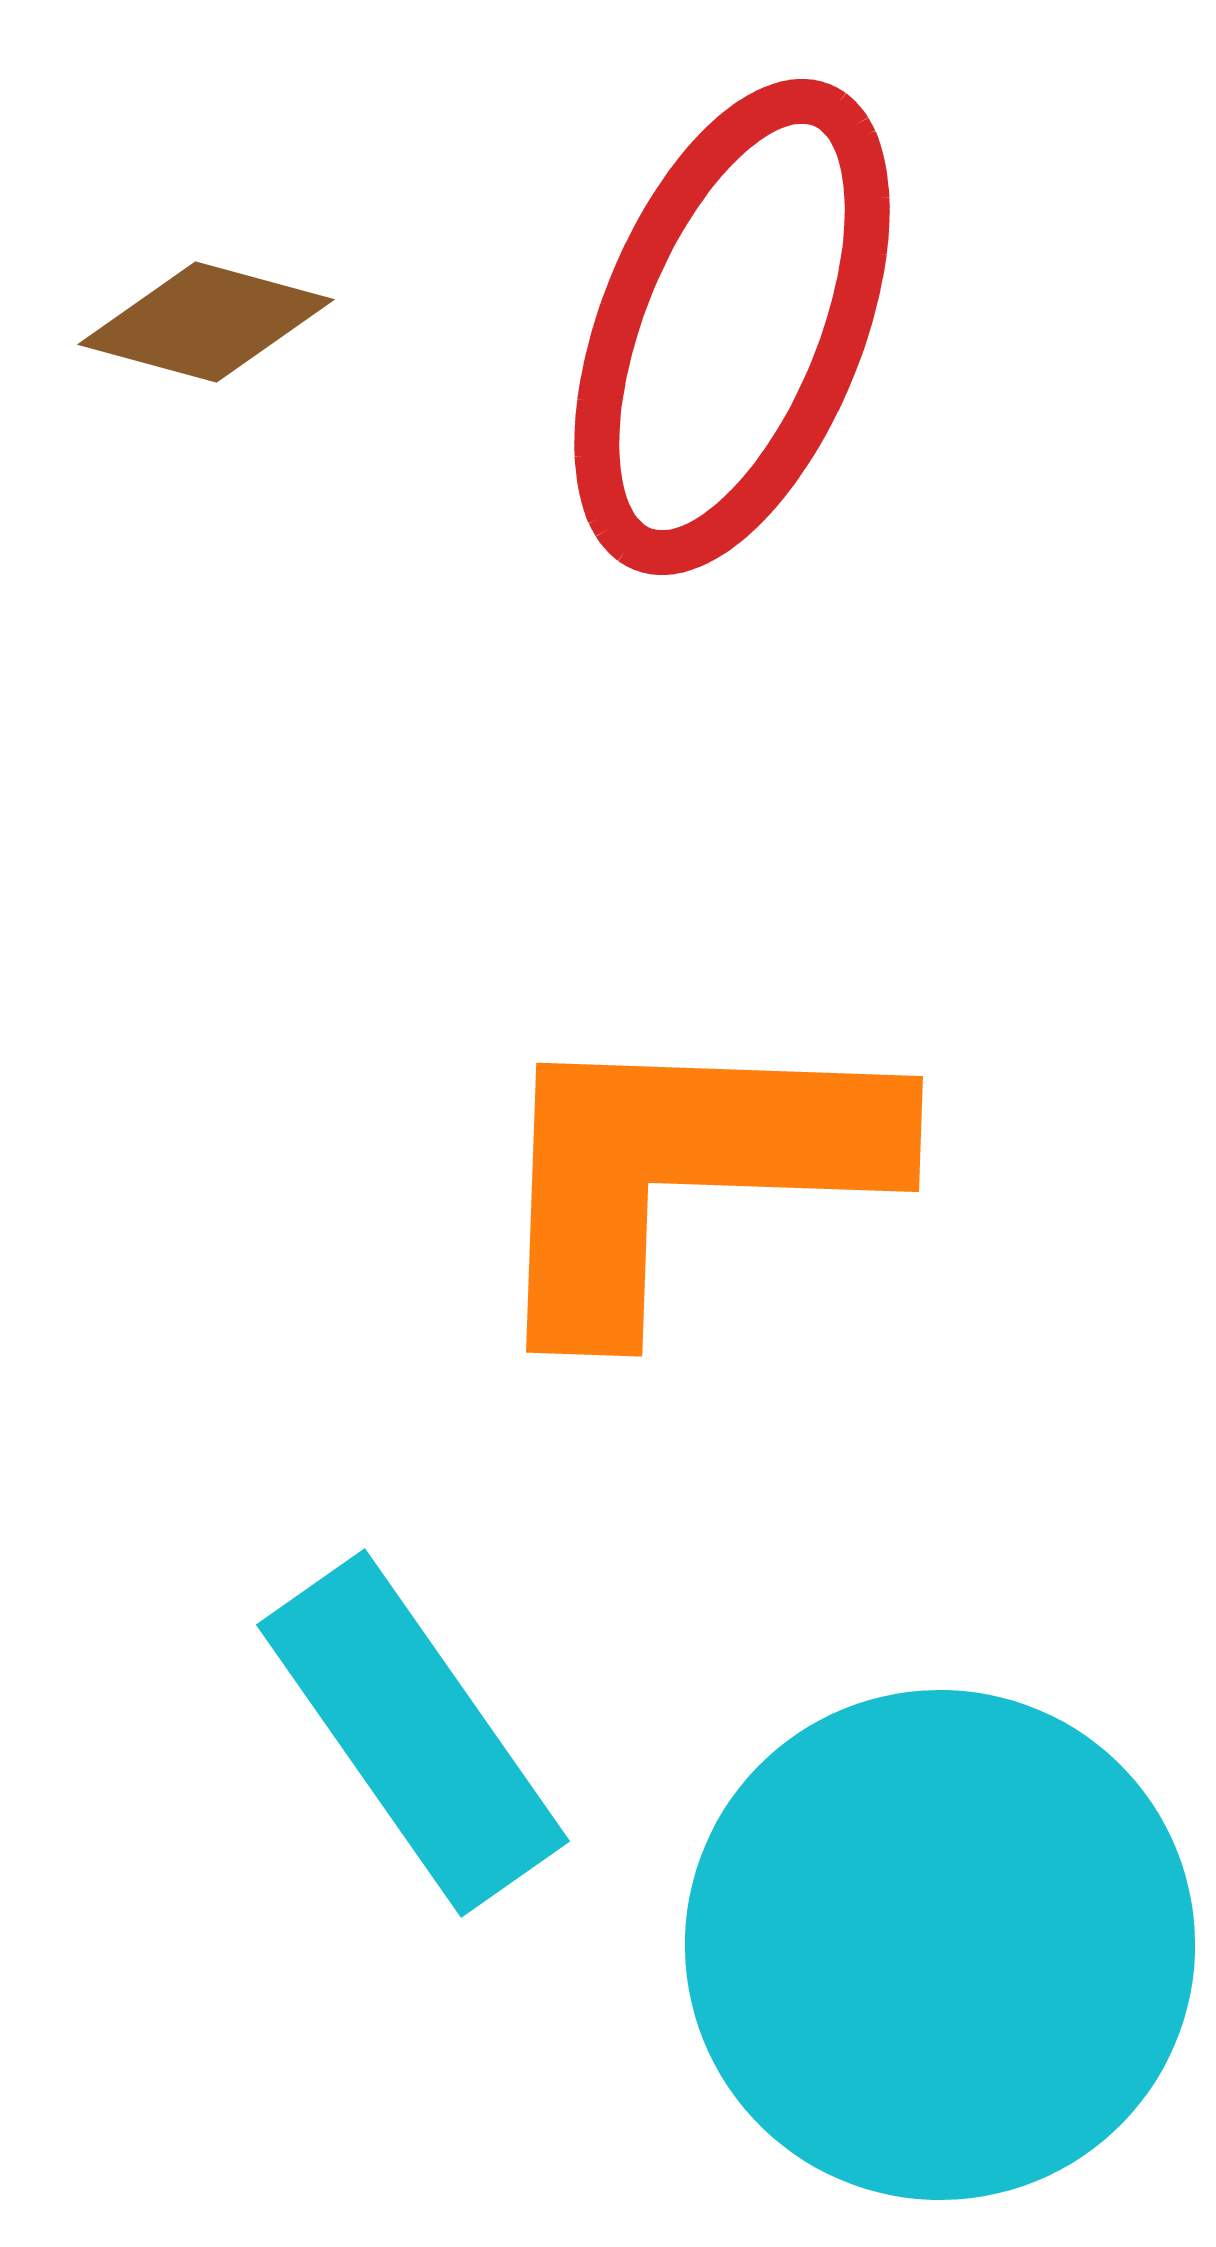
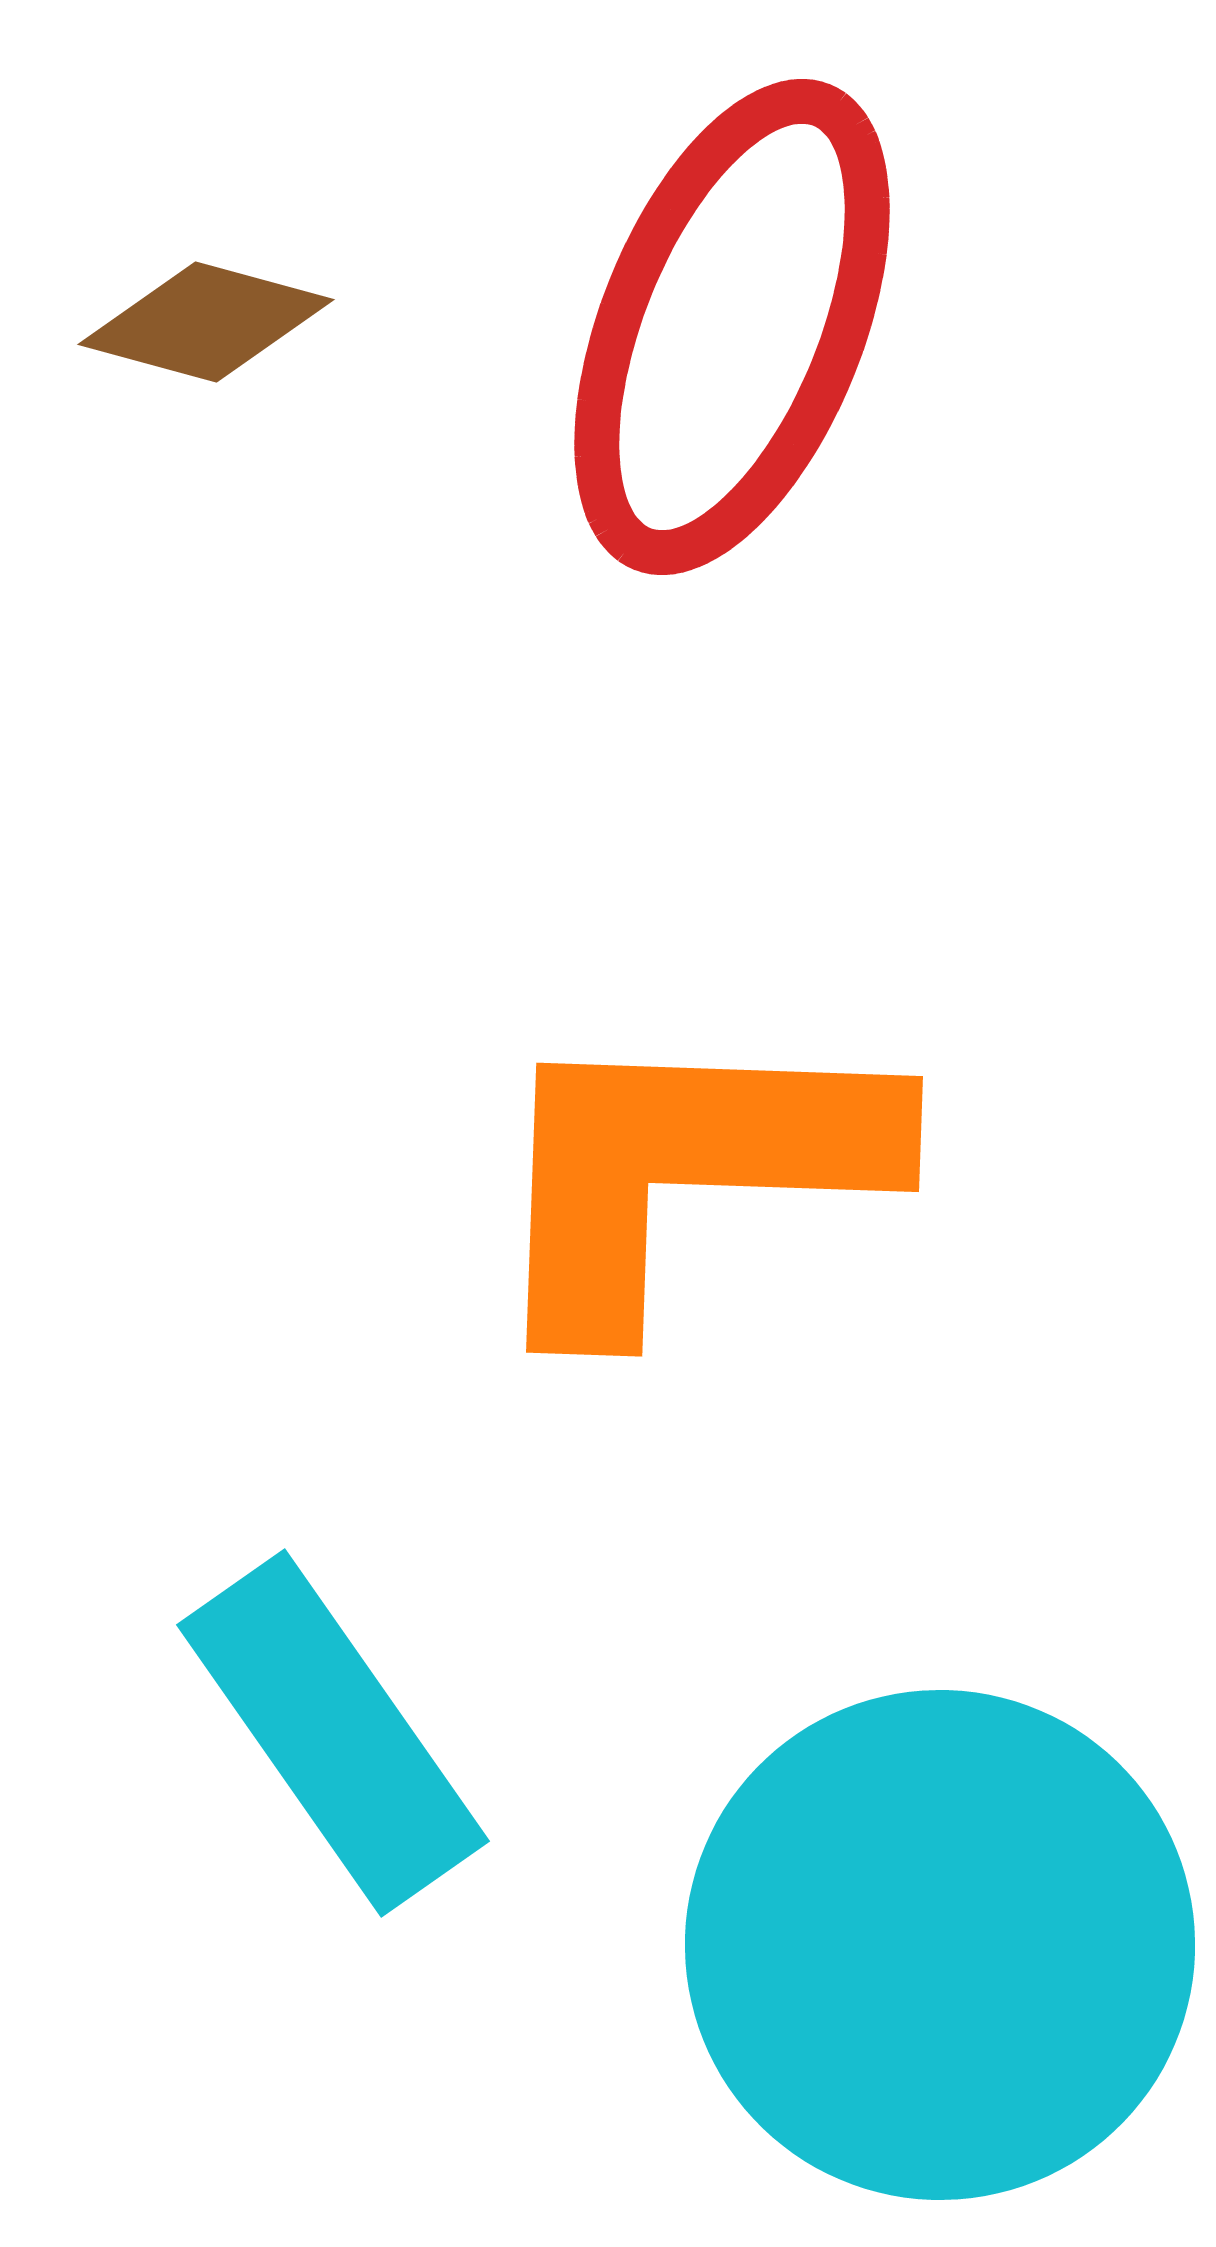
cyan rectangle: moved 80 px left
